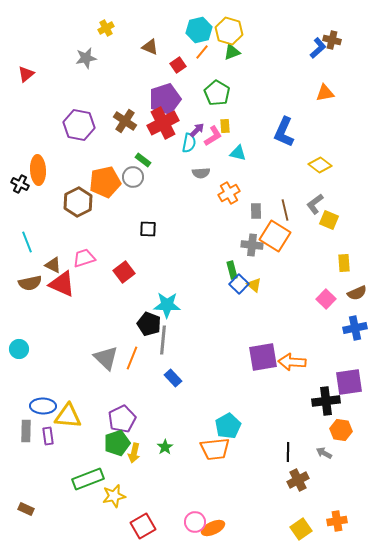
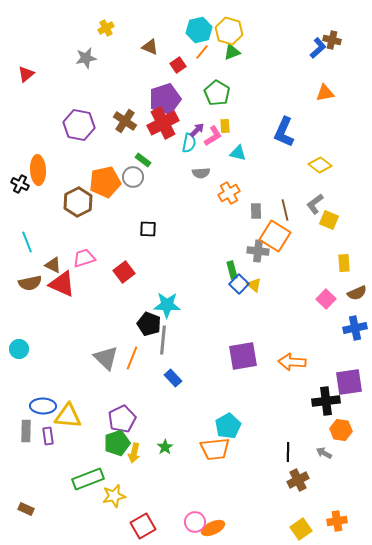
gray cross at (252, 245): moved 6 px right, 6 px down
purple square at (263, 357): moved 20 px left, 1 px up
